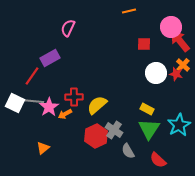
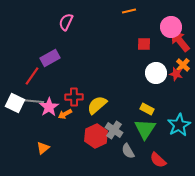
pink semicircle: moved 2 px left, 6 px up
green triangle: moved 4 px left
